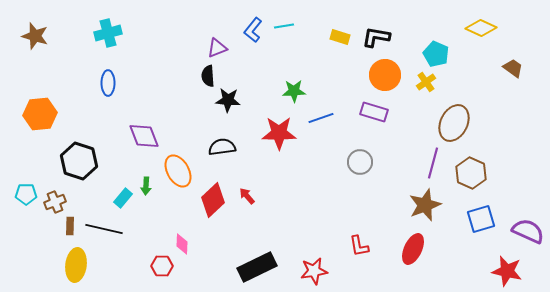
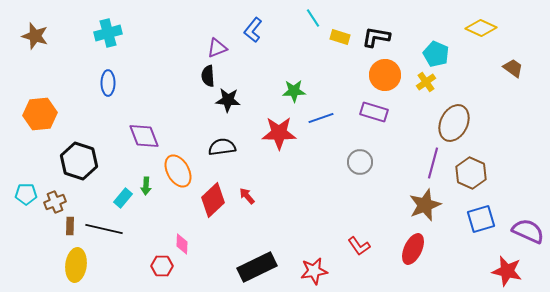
cyan line at (284, 26): moved 29 px right, 8 px up; rotated 66 degrees clockwise
red L-shape at (359, 246): rotated 25 degrees counterclockwise
